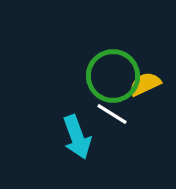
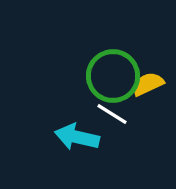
yellow semicircle: moved 3 px right
cyan arrow: rotated 123 degrees clockwise
